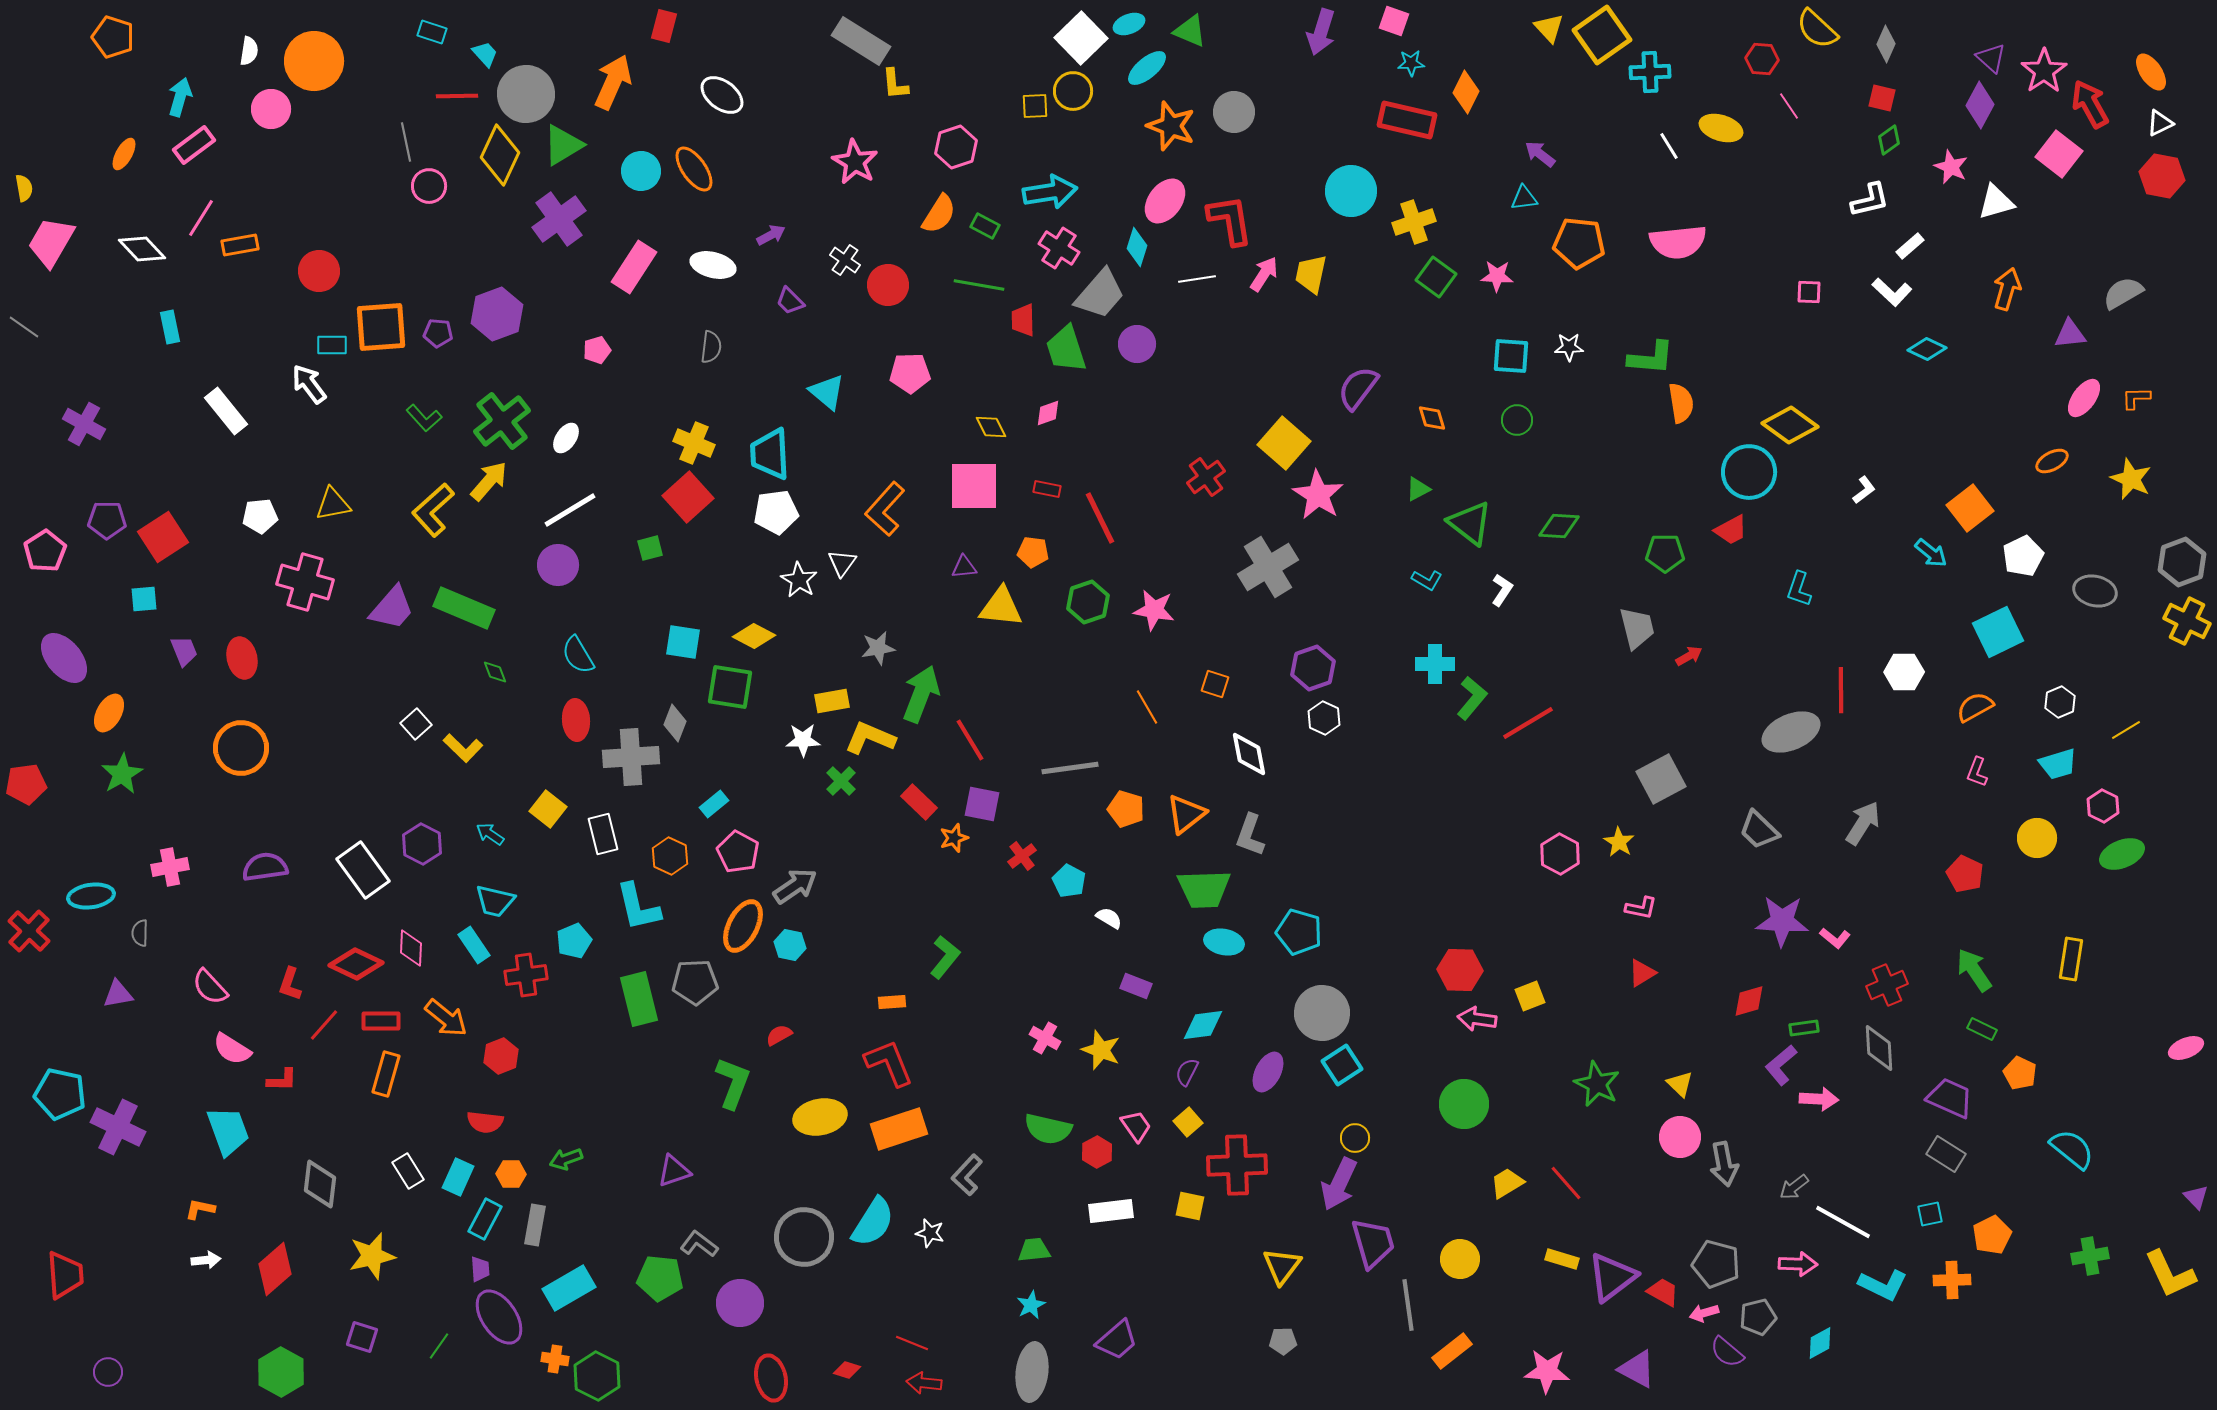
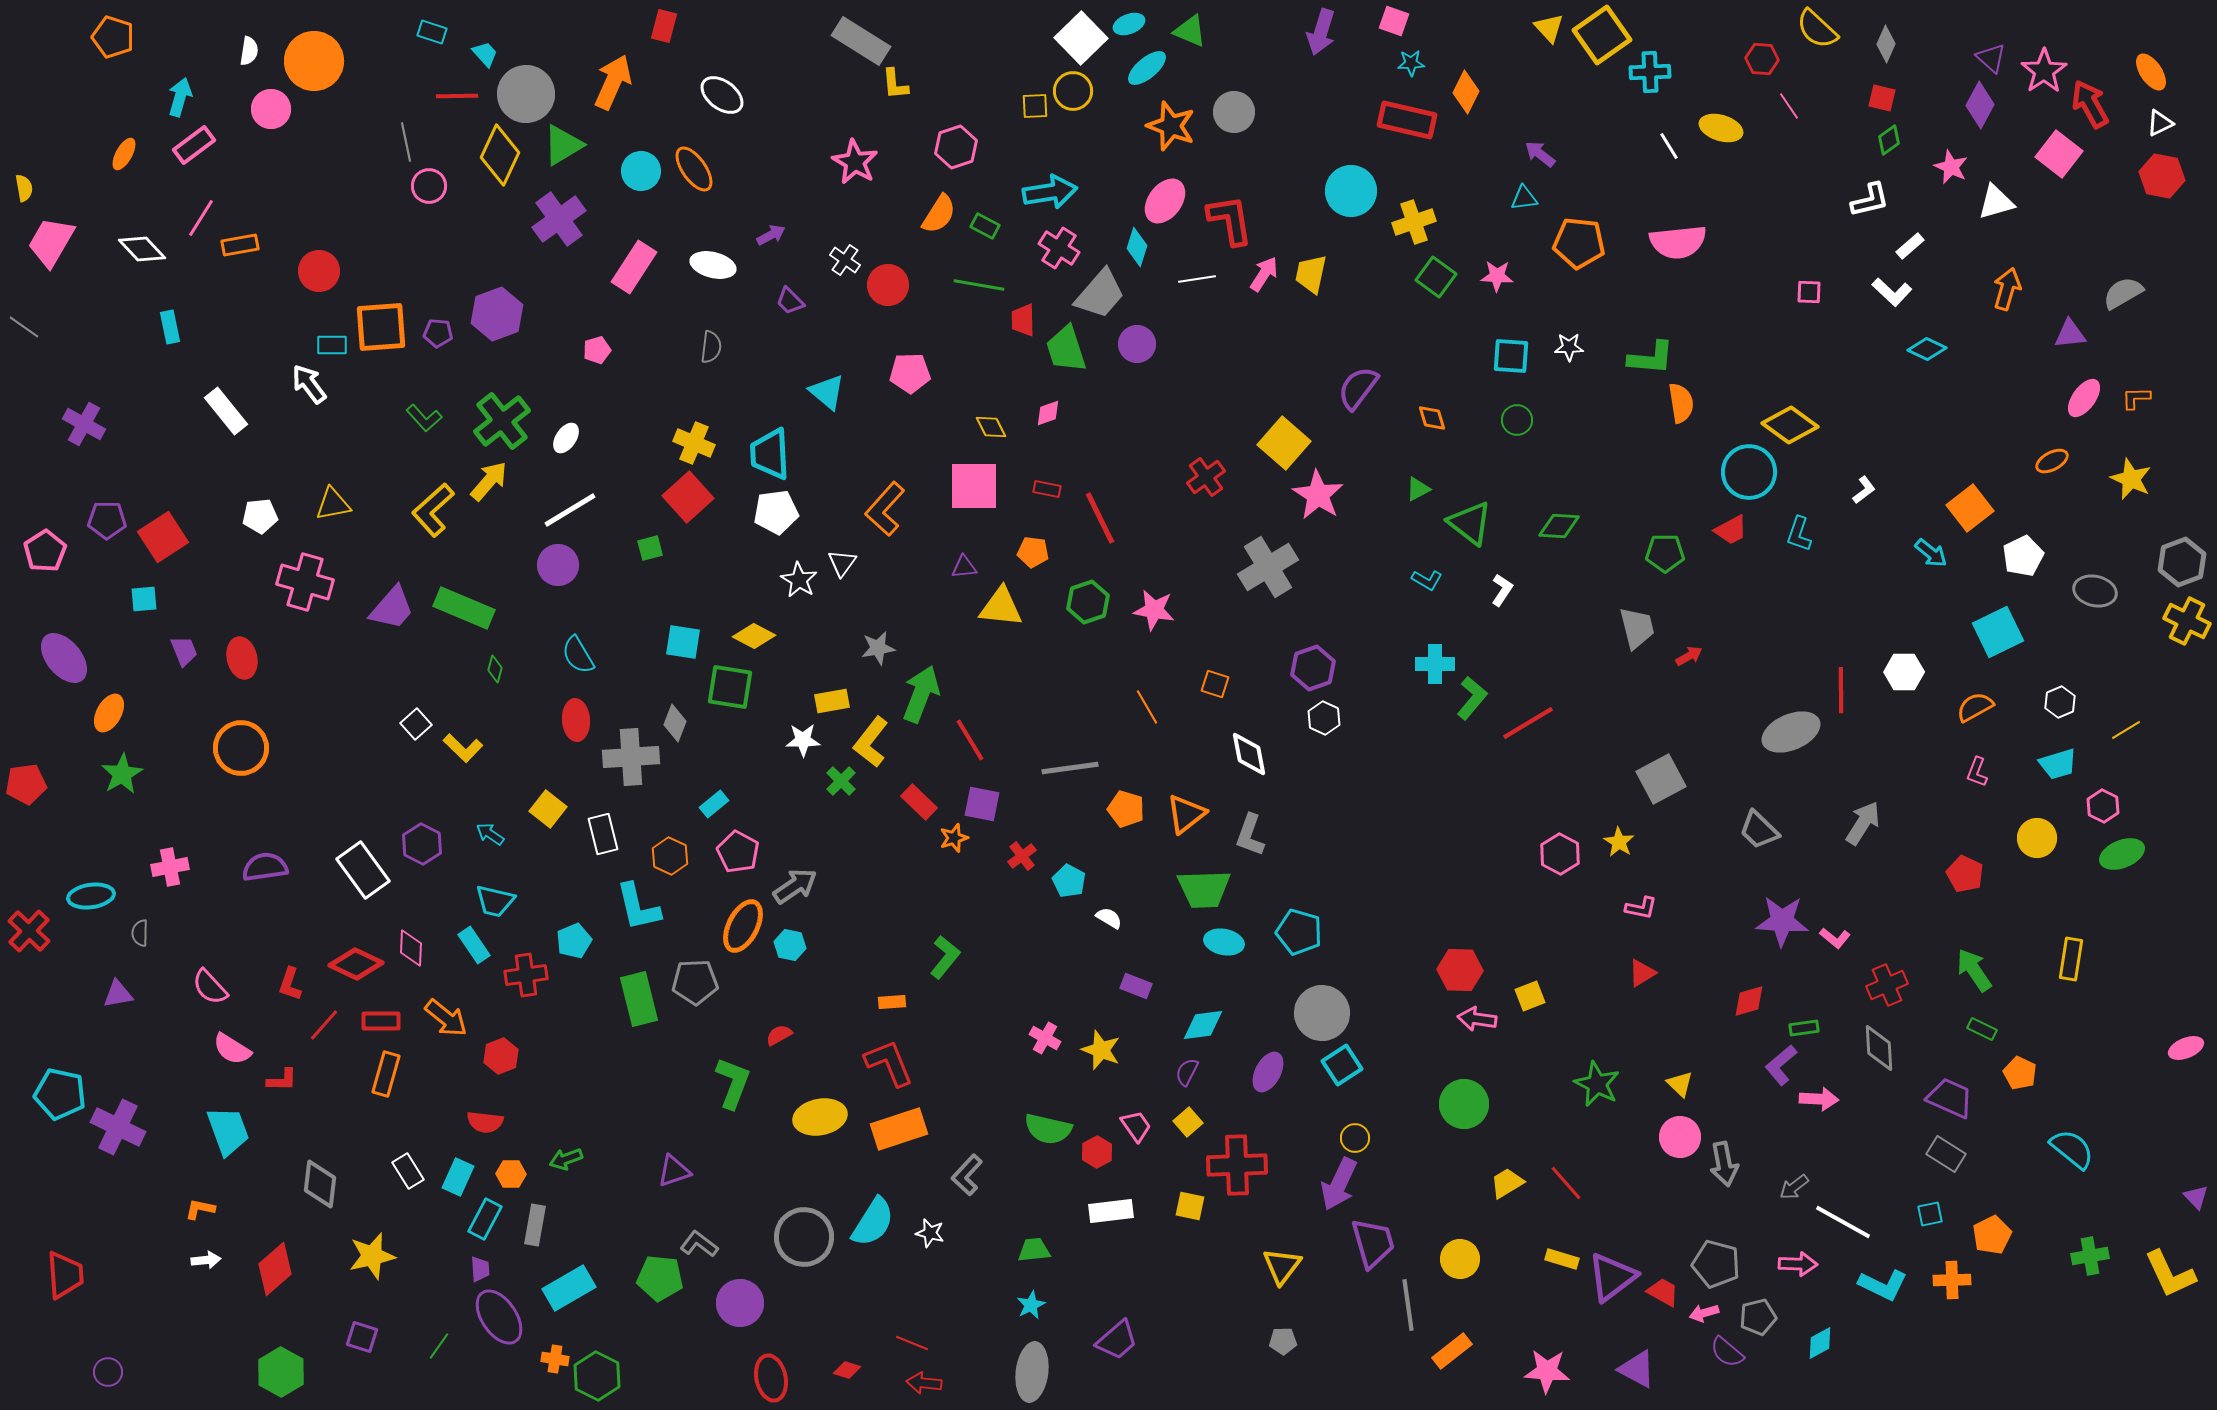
cyan L-shape at (1799, 589): moved 55 px up
green diamond at (495, 672): moved 3 px up; rotated 36 degrees clockwise
yellow L-shape at (870, 738): moved 1 px right, 4 px down; rotated 75 degrees counterclockwise
